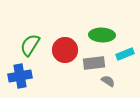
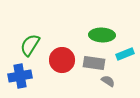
red circle: moved 3 px left, 10 px down
gray rectangle: rotated 15 degrees clockwise
